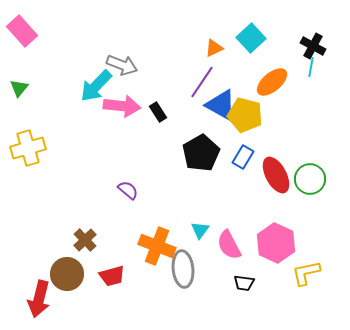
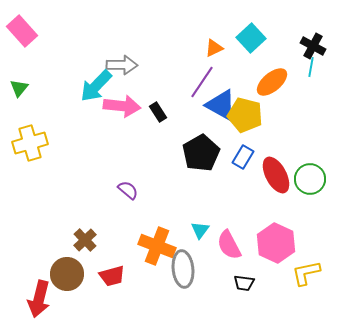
gray arrow: rotated 20 degrees counterclockwise
yellow cross: moved 2 px right, 5 px up
